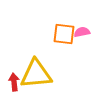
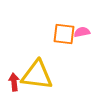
yellow triangle: moved 1 px right, 1 px down; rotated 12 degrees clockwise
